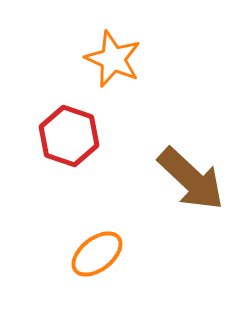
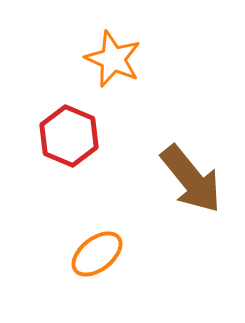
red hexagon: rotated 4 degrees clockwise
brown arrow: rotated 8 degrees clockwise
